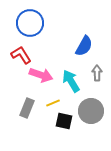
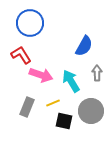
gray rectangle: moved 1 px up
